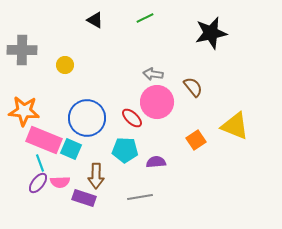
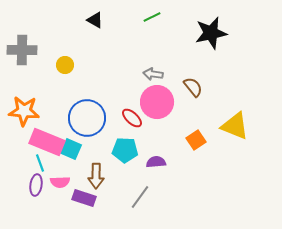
green line: moved 7 px right, 1 px up
pink rectangle: moved 3 px right, 2 px down
purple ellipse: moved 2 px left, 2 px down; rotated 30 degrees counterclockwise
gray line: rotated 45 degrees counterclockwise
